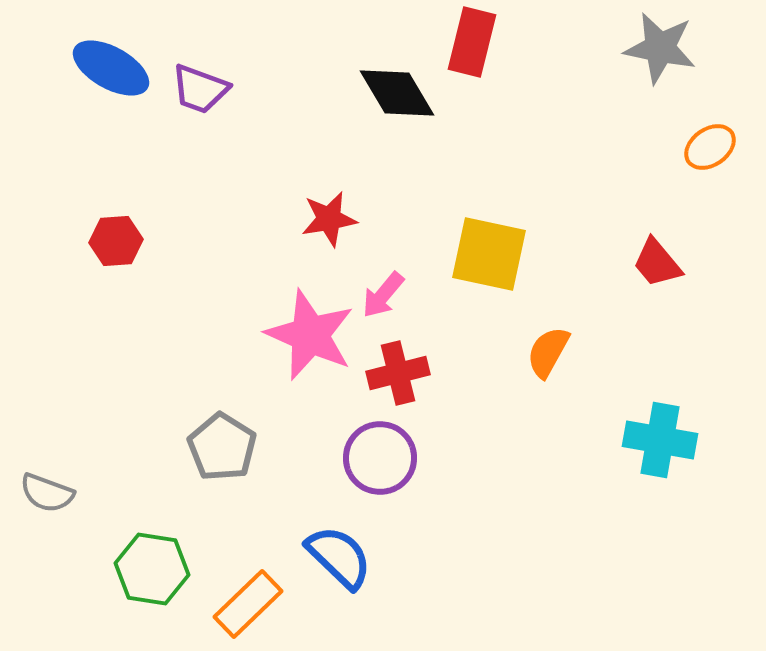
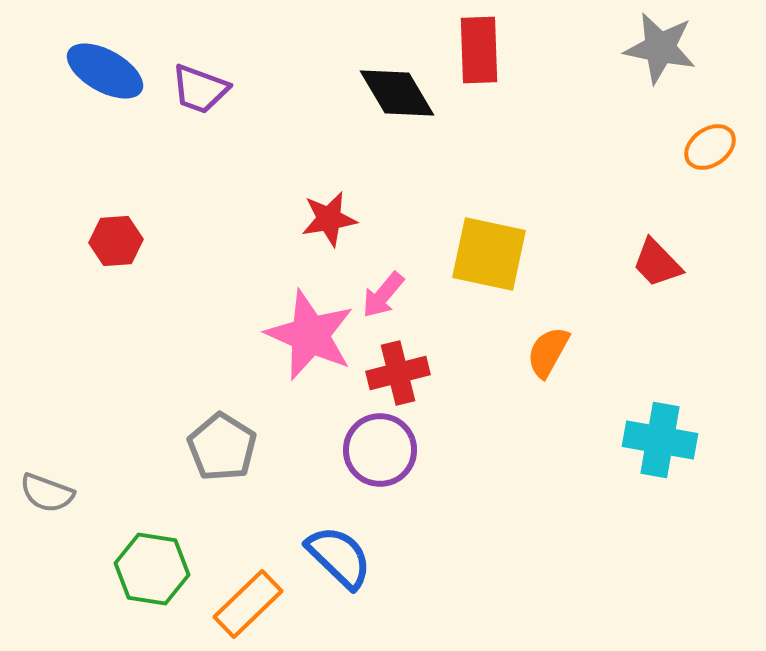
red rectangle: moved 7 px right, 8 px down; rotated 16 degrees counterclockwise
blue ellipse: moved 6 px left, 3 px down
red trapezoid: rotated 4 degrees counterclockwise
purple circle: moved 8 px up
